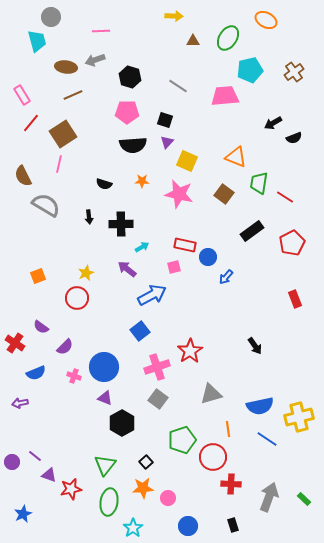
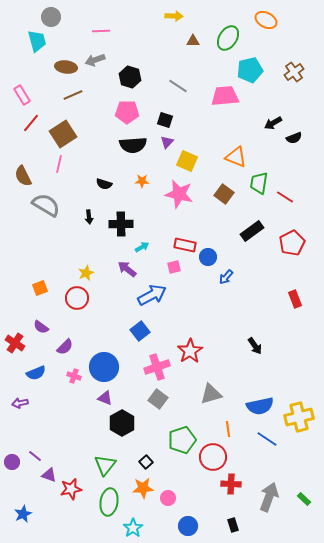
orange square at (38, 276): moved 2 px right, 12 px down
